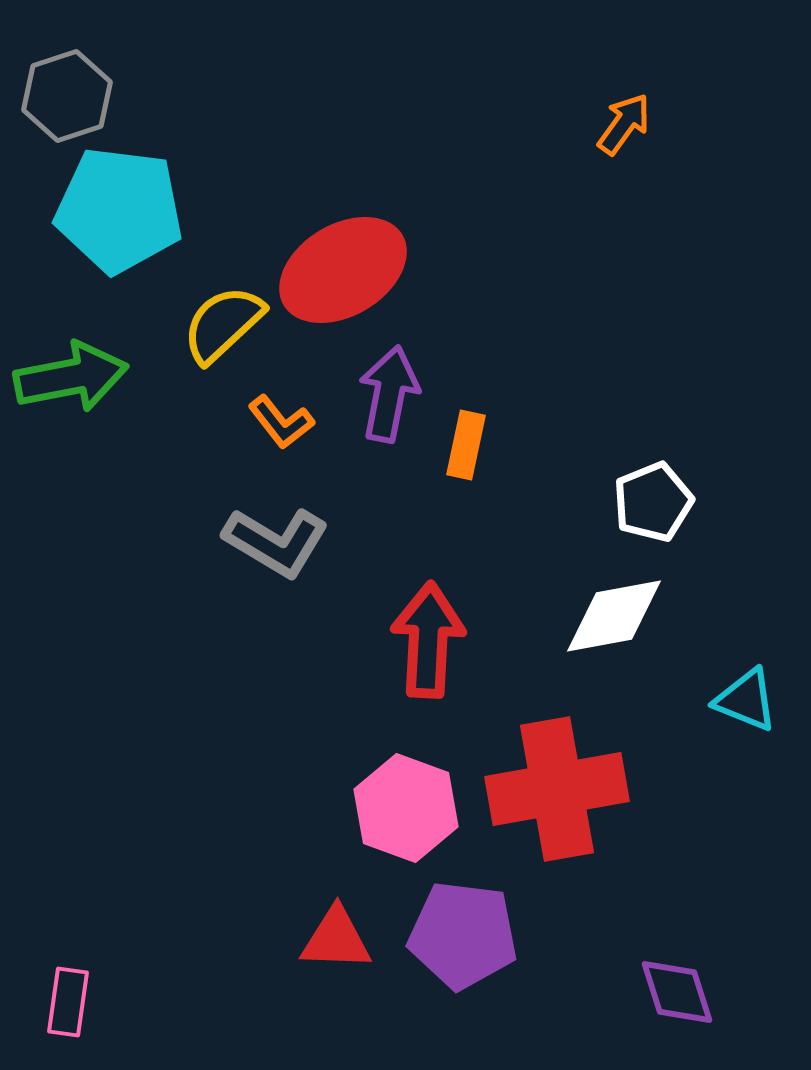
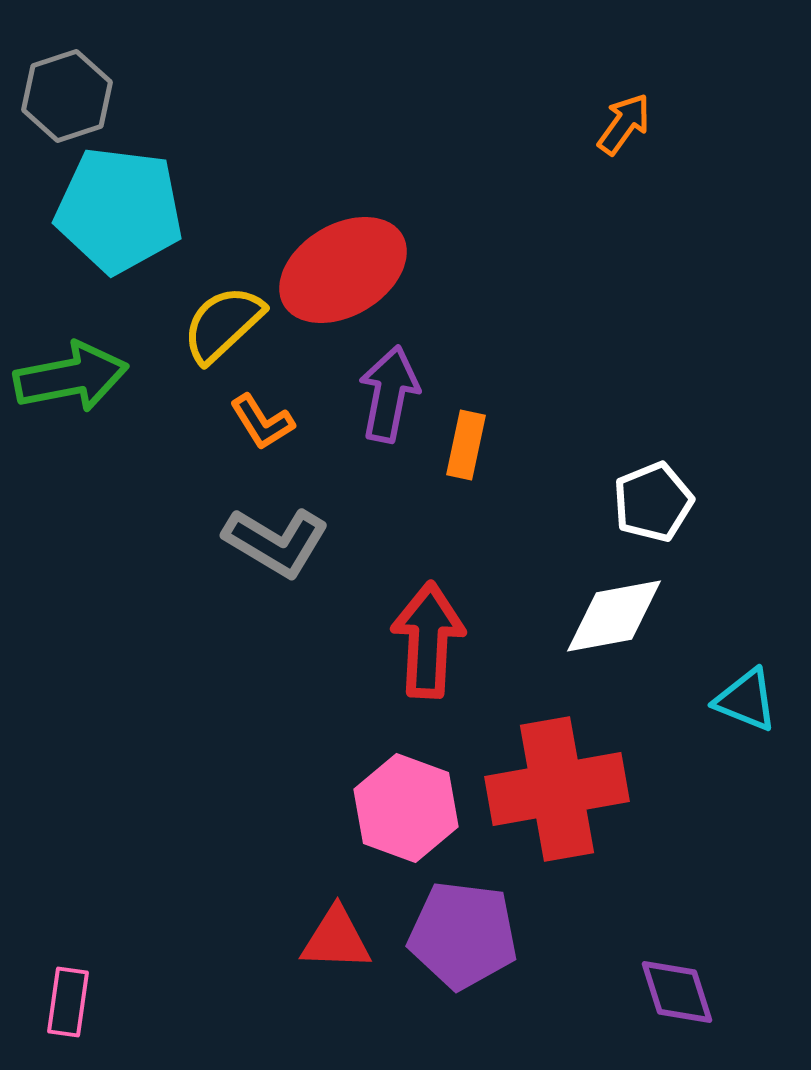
orange L-shape: moved 19 px left; rotated 6 degrees clockwise
